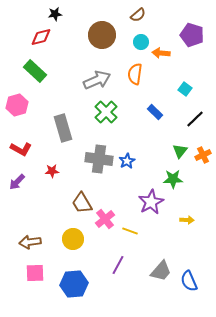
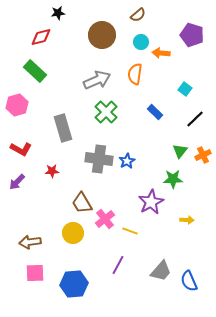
black star: moved 3 px right, 1 px up
yellow circle: moved 6 px up
